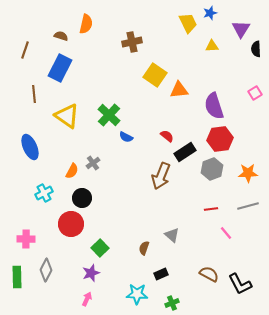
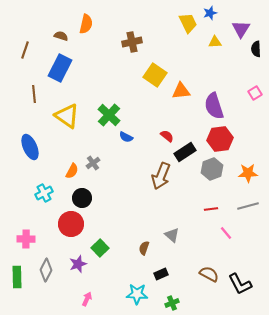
yellow triangle at (212, 46): moved 3 px right, 4 px up
orange triangle at (179, 90): moved 2 px right, 1 px down
purple star at (91, 273): moved 13 px left, 9 px up
